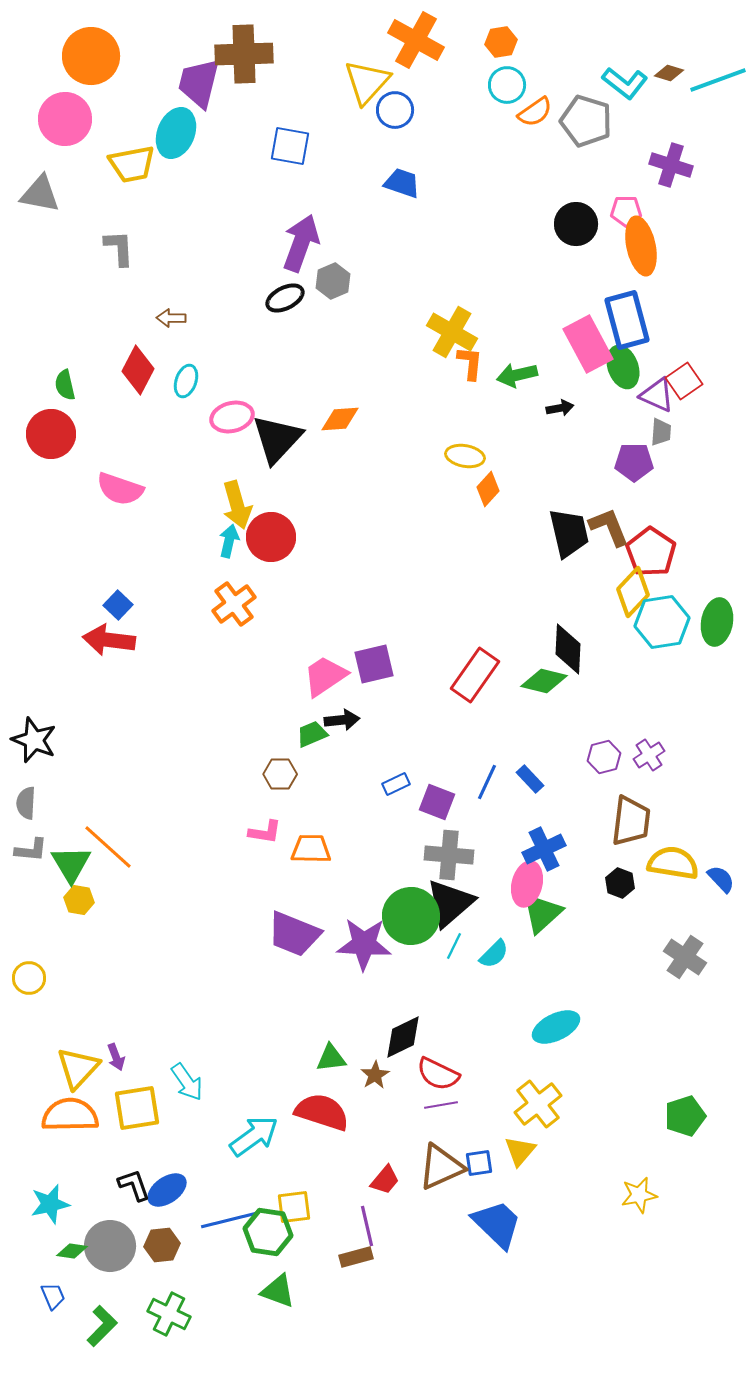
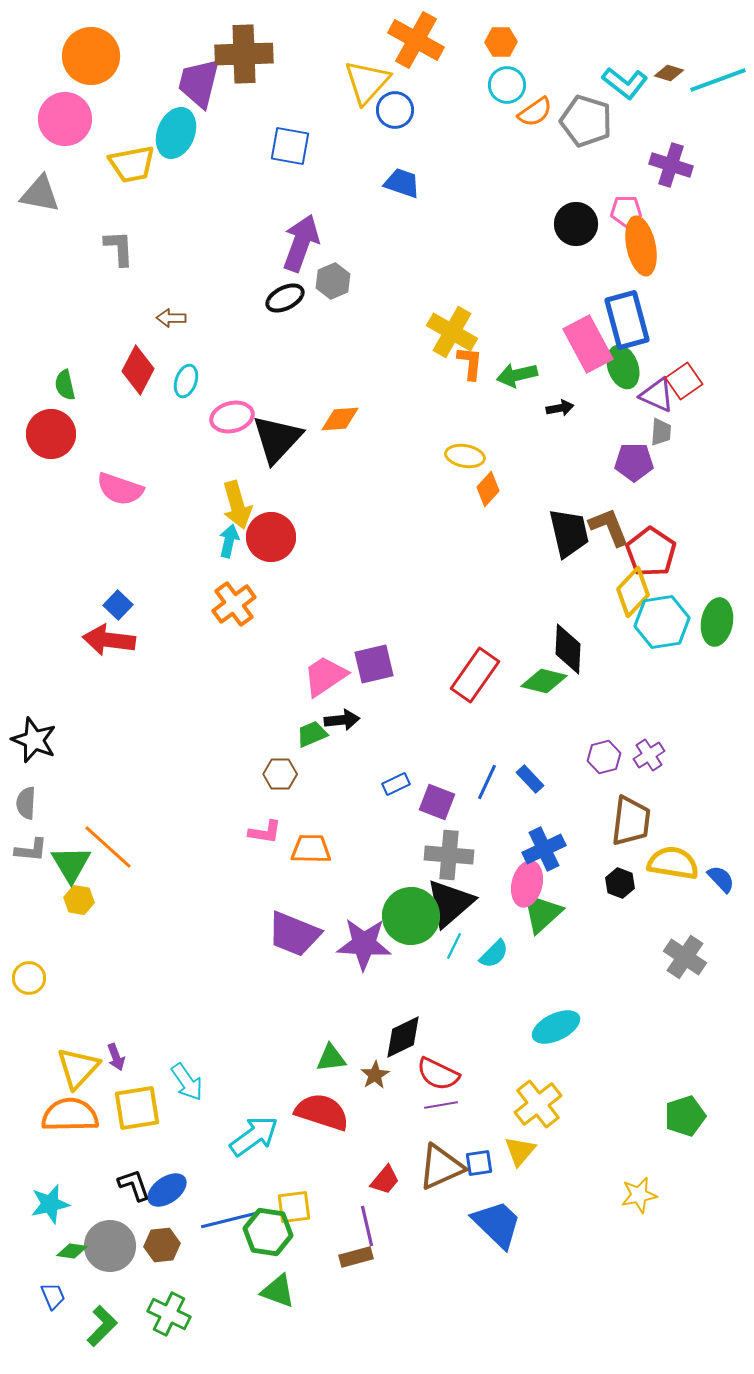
orange hexagon at (501, 42): rotated 8 degrees clockwise
